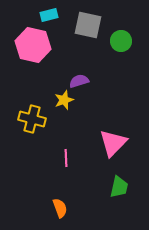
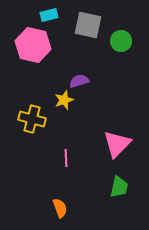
pink triangle: moved 4 px right, 1 px down
